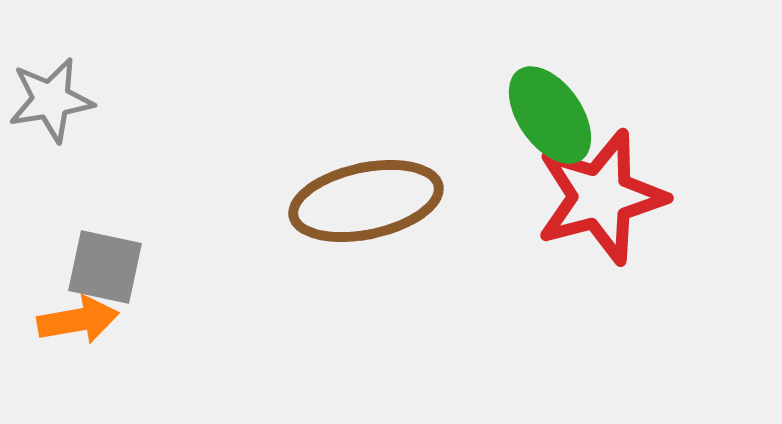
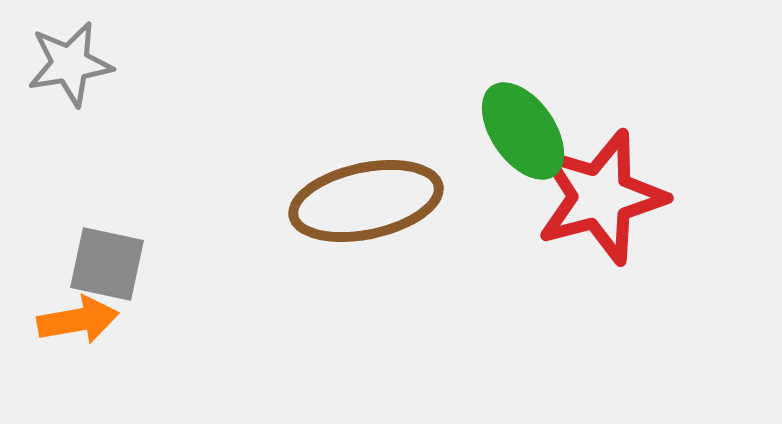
gray star: moved 19 px right, 36 px up
green ellipse: moved 27 px left, 16 px down
gray square: moved 2 px right, 3 px up
